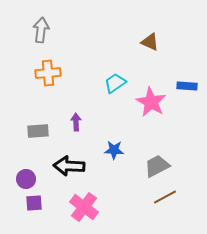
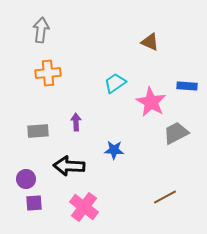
gray trapezoid: moved 19 px right, 33 px up
